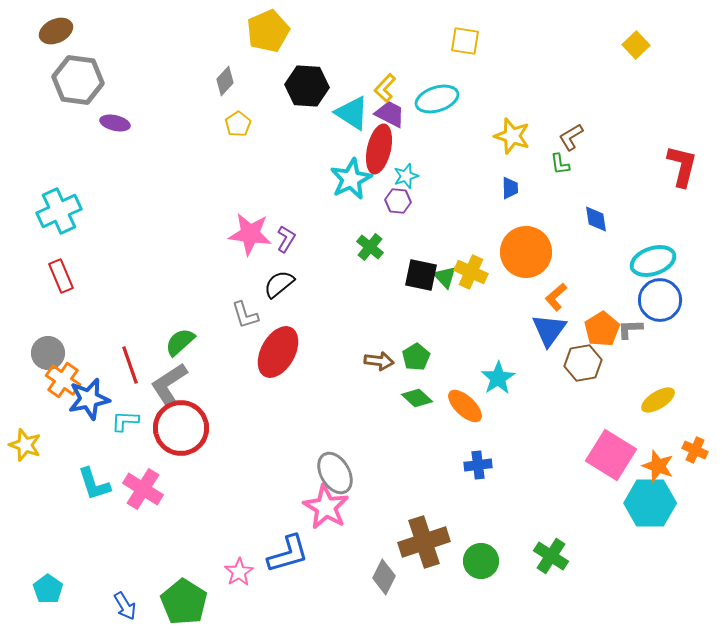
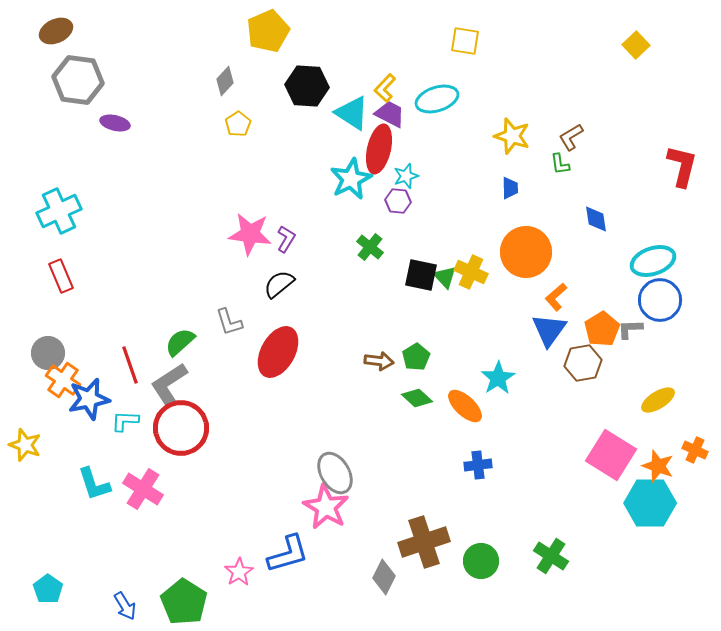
gray L-shape at (245, 315): moved 16 px left, 7 px down
